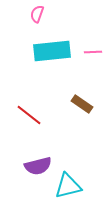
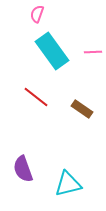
cyan rectangle: rotated 60 degrees clockwise
brown rectangle: moved 5 px down
red line: moved 7 px right, 18 px up
purple semicircle: moved 15 px left, 3 px down; rotated 84 degrees clockwise
cyan triangle: moved 2 px up
